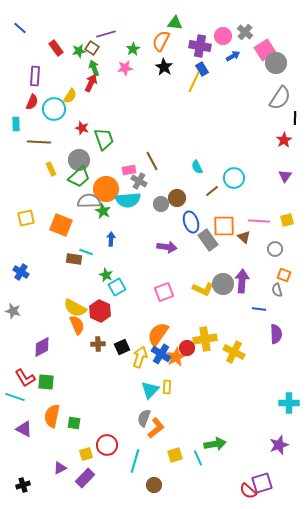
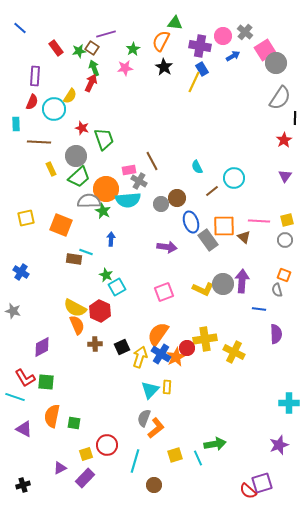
gray circle at (79, 160): moved 3 px left, 4 px up
gray circle at (275, 249): moved 10 px right, 9 px up
brown cross at (98, 344): moved 3 px left
